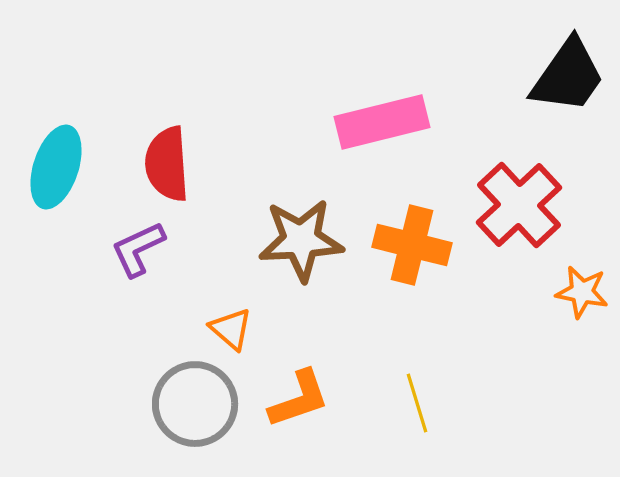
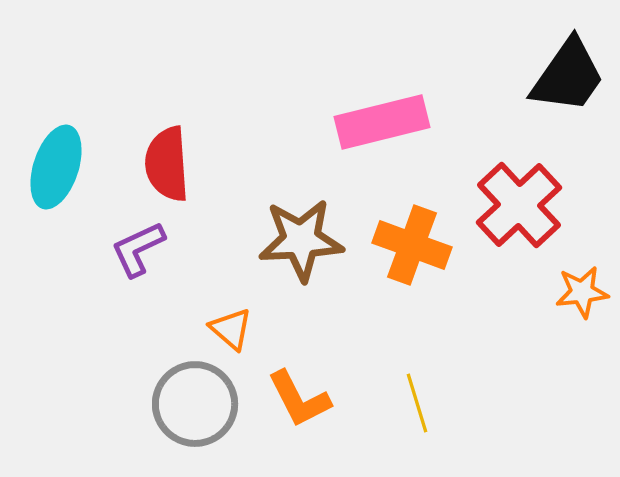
orange cross: rotated 6 degrees clockwise
orange star: rotated 18 degrees counterclockwise
orange L-shape: rotated 82 degrees clockwise
